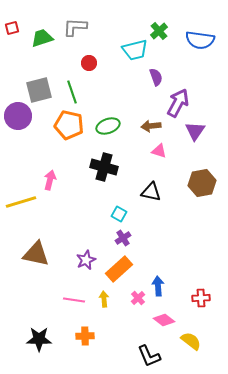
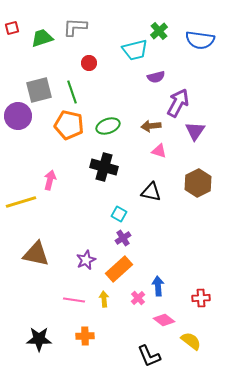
purple semicircle: rotated 96 degrees clockwise
brown hexagon: moved 4 px left; rotated 16 degrees counterclockwise
